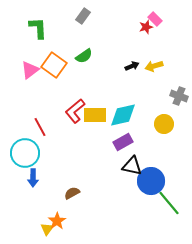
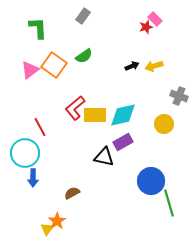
red L-shape: moved 3 px up
black triangle: moved 28 px left, 9 px up
green line: rotated 24 degrees clockwise
